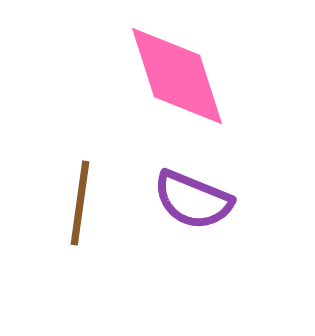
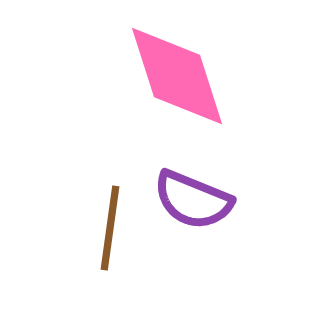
brown line: moved 30 px right, 25 px down
